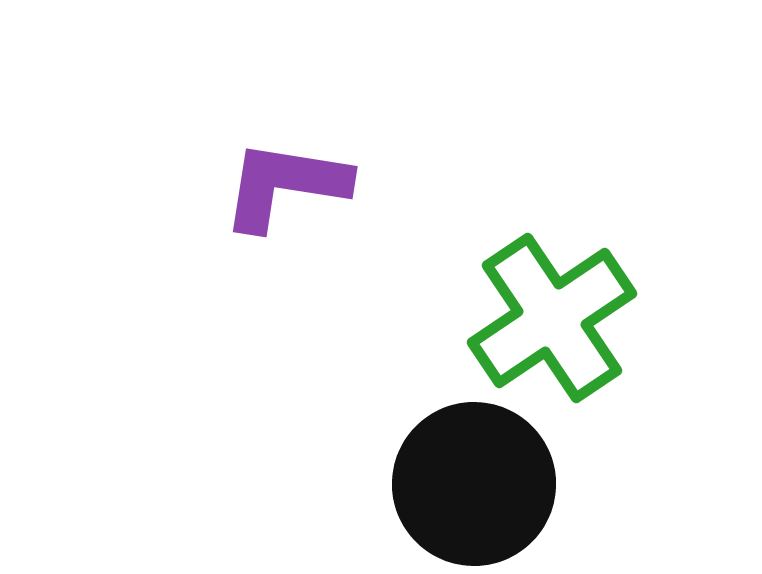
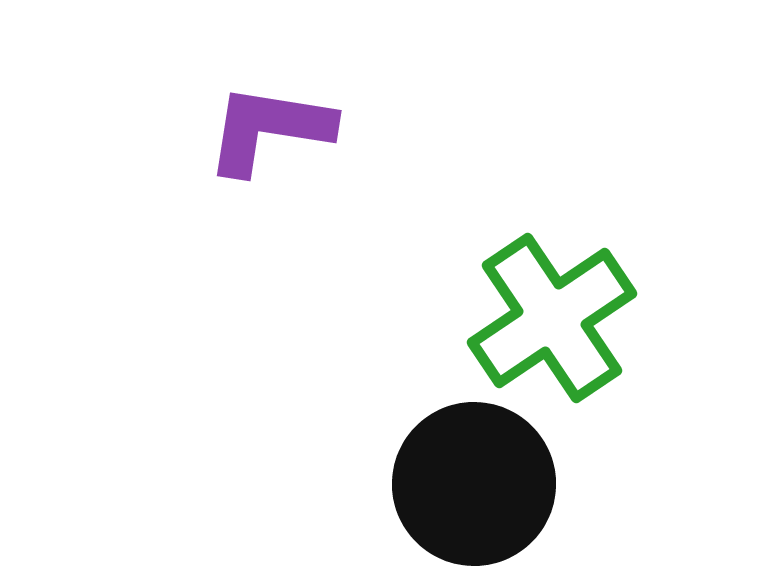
purple L-shape: moved 16 px left, 56 px up
